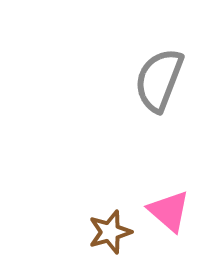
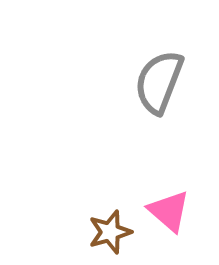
gray semicircle: moved 2 px down
